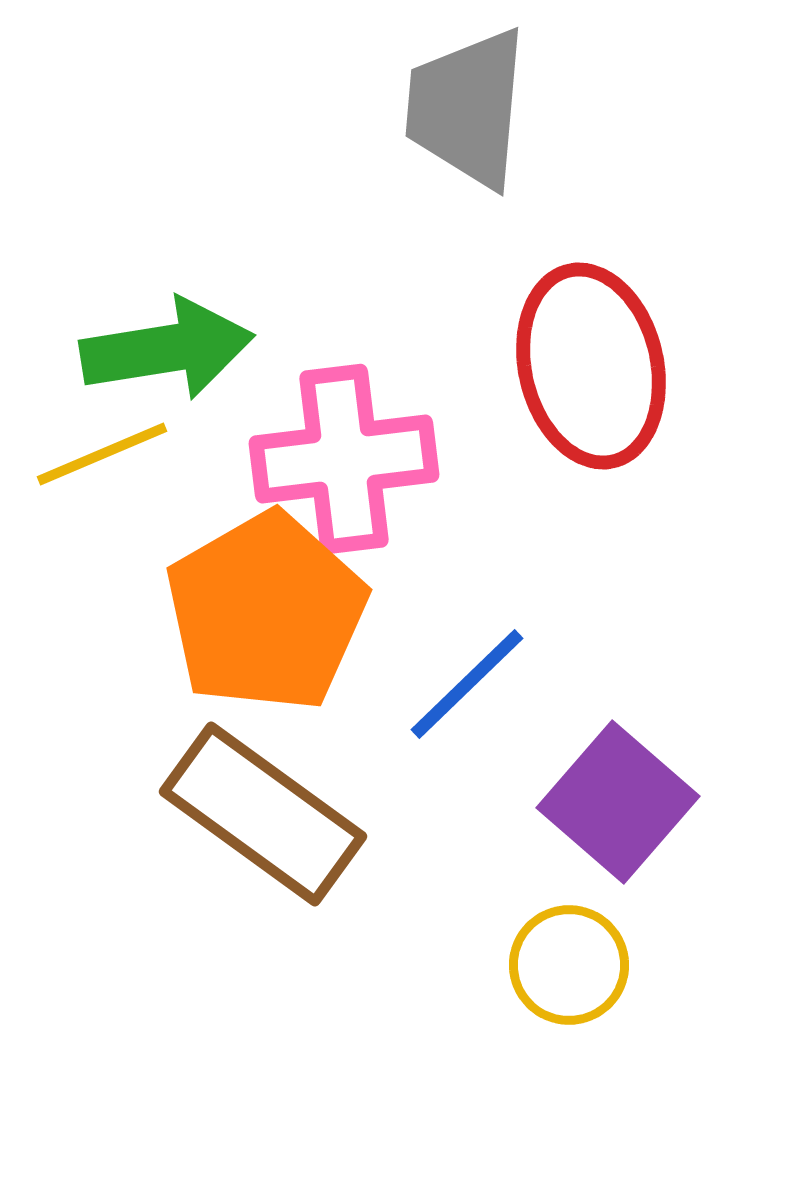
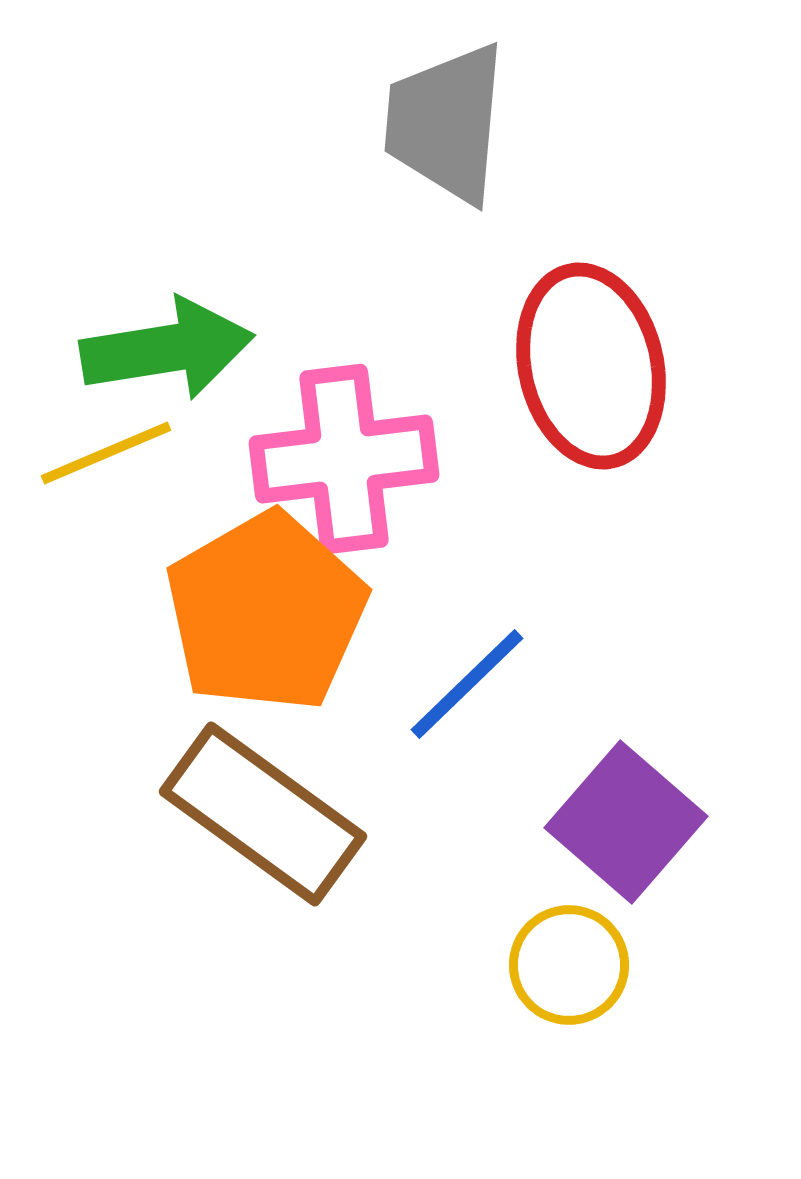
gray trapezoid: moved 21 px left, 15 px down
yellow line: moved 4 px right, 1 px up
purple square: moved 8 px right, 20 px down
